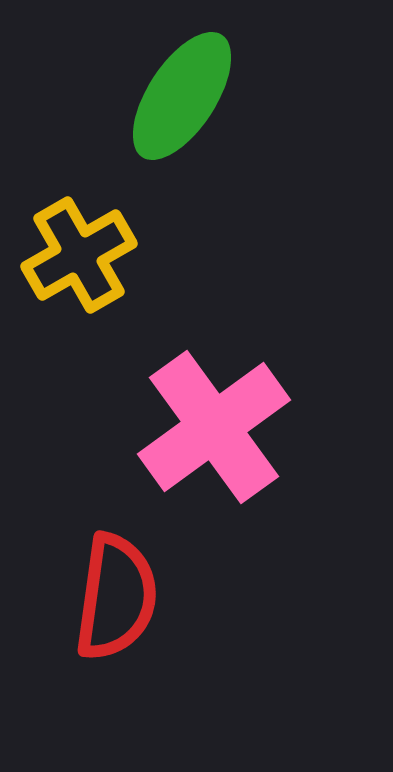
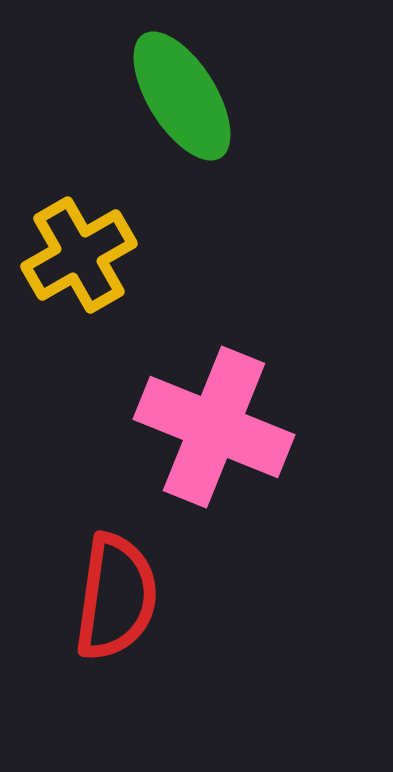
green ellipse: rotated 65 degrees counterclockwise
pink cross: rotated 32 degrees counterclockwise
